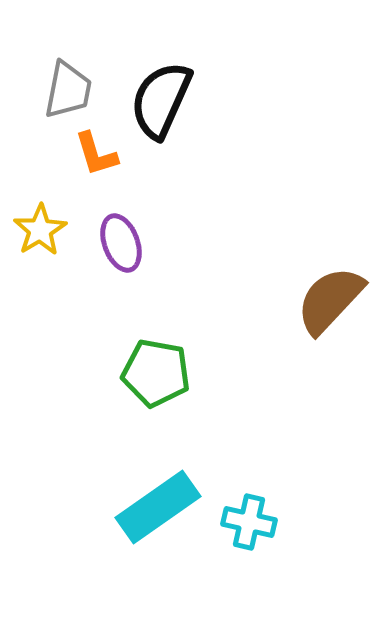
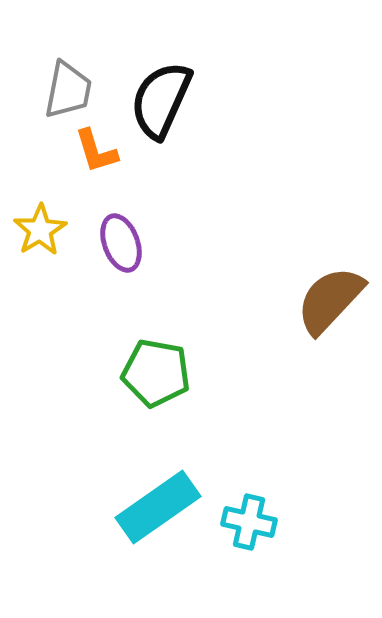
orange L-shape: moved 3 px up
